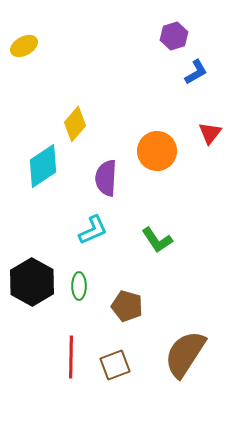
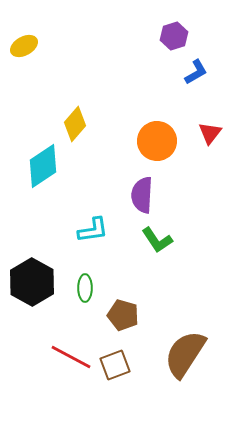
orange circle: moved 10 px up
purple semicircle: moved 36 px right, 17 px down
cyan L-shape: rotated 16 degrees clockwise
green ellipse: moved 6 px right, 2 px down
brown pentagon: moved 4 px left, 9 px down
red line: rotated 63 degrees counterclockwise
